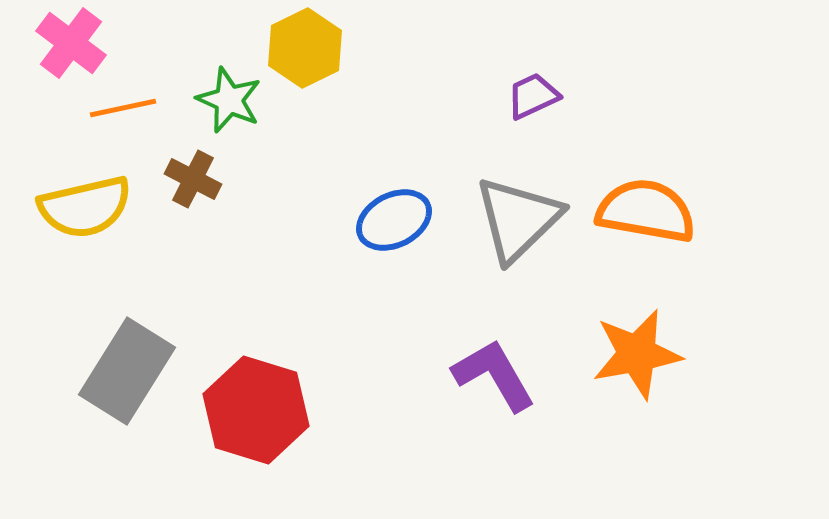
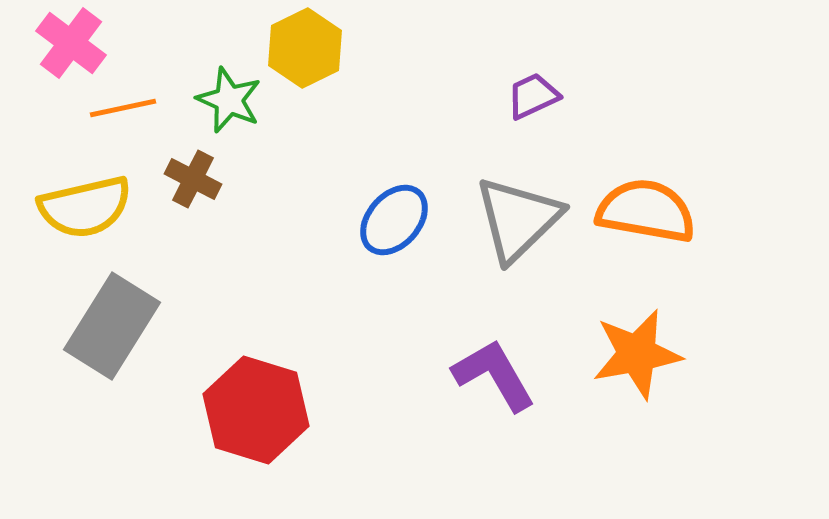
blue ellipse: rotated 22 degrees counterclockwise
gray rectangle: moved 15 px left, 45 px up
